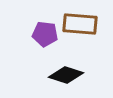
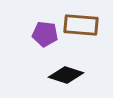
brown rectangle: moved 1 px right, 1 px down
